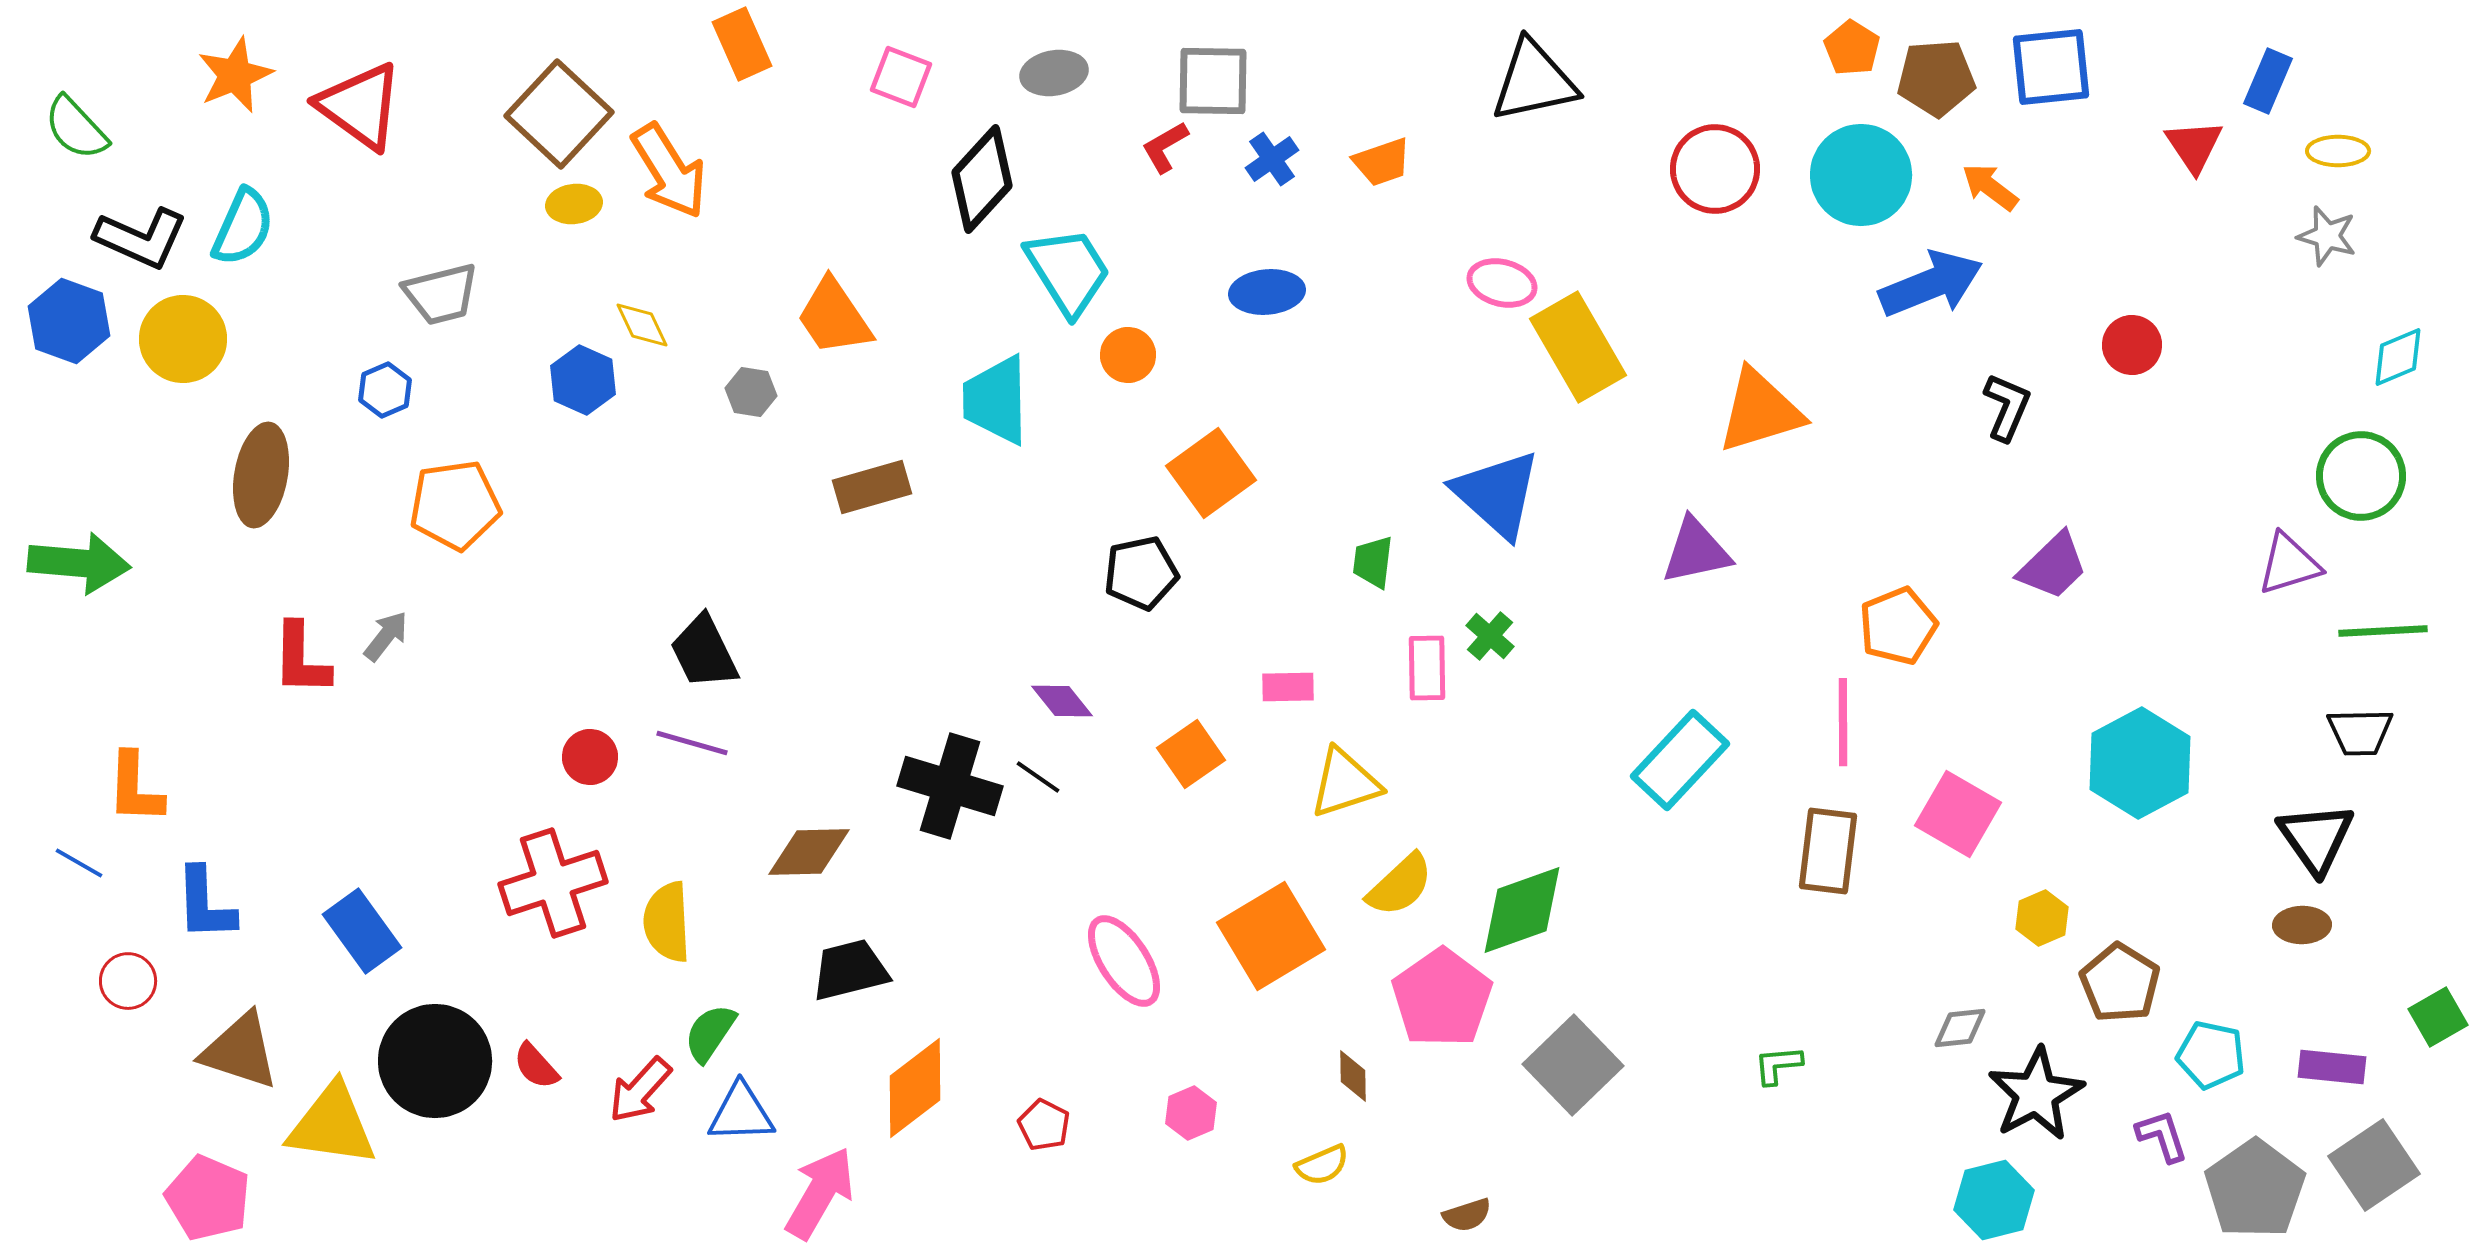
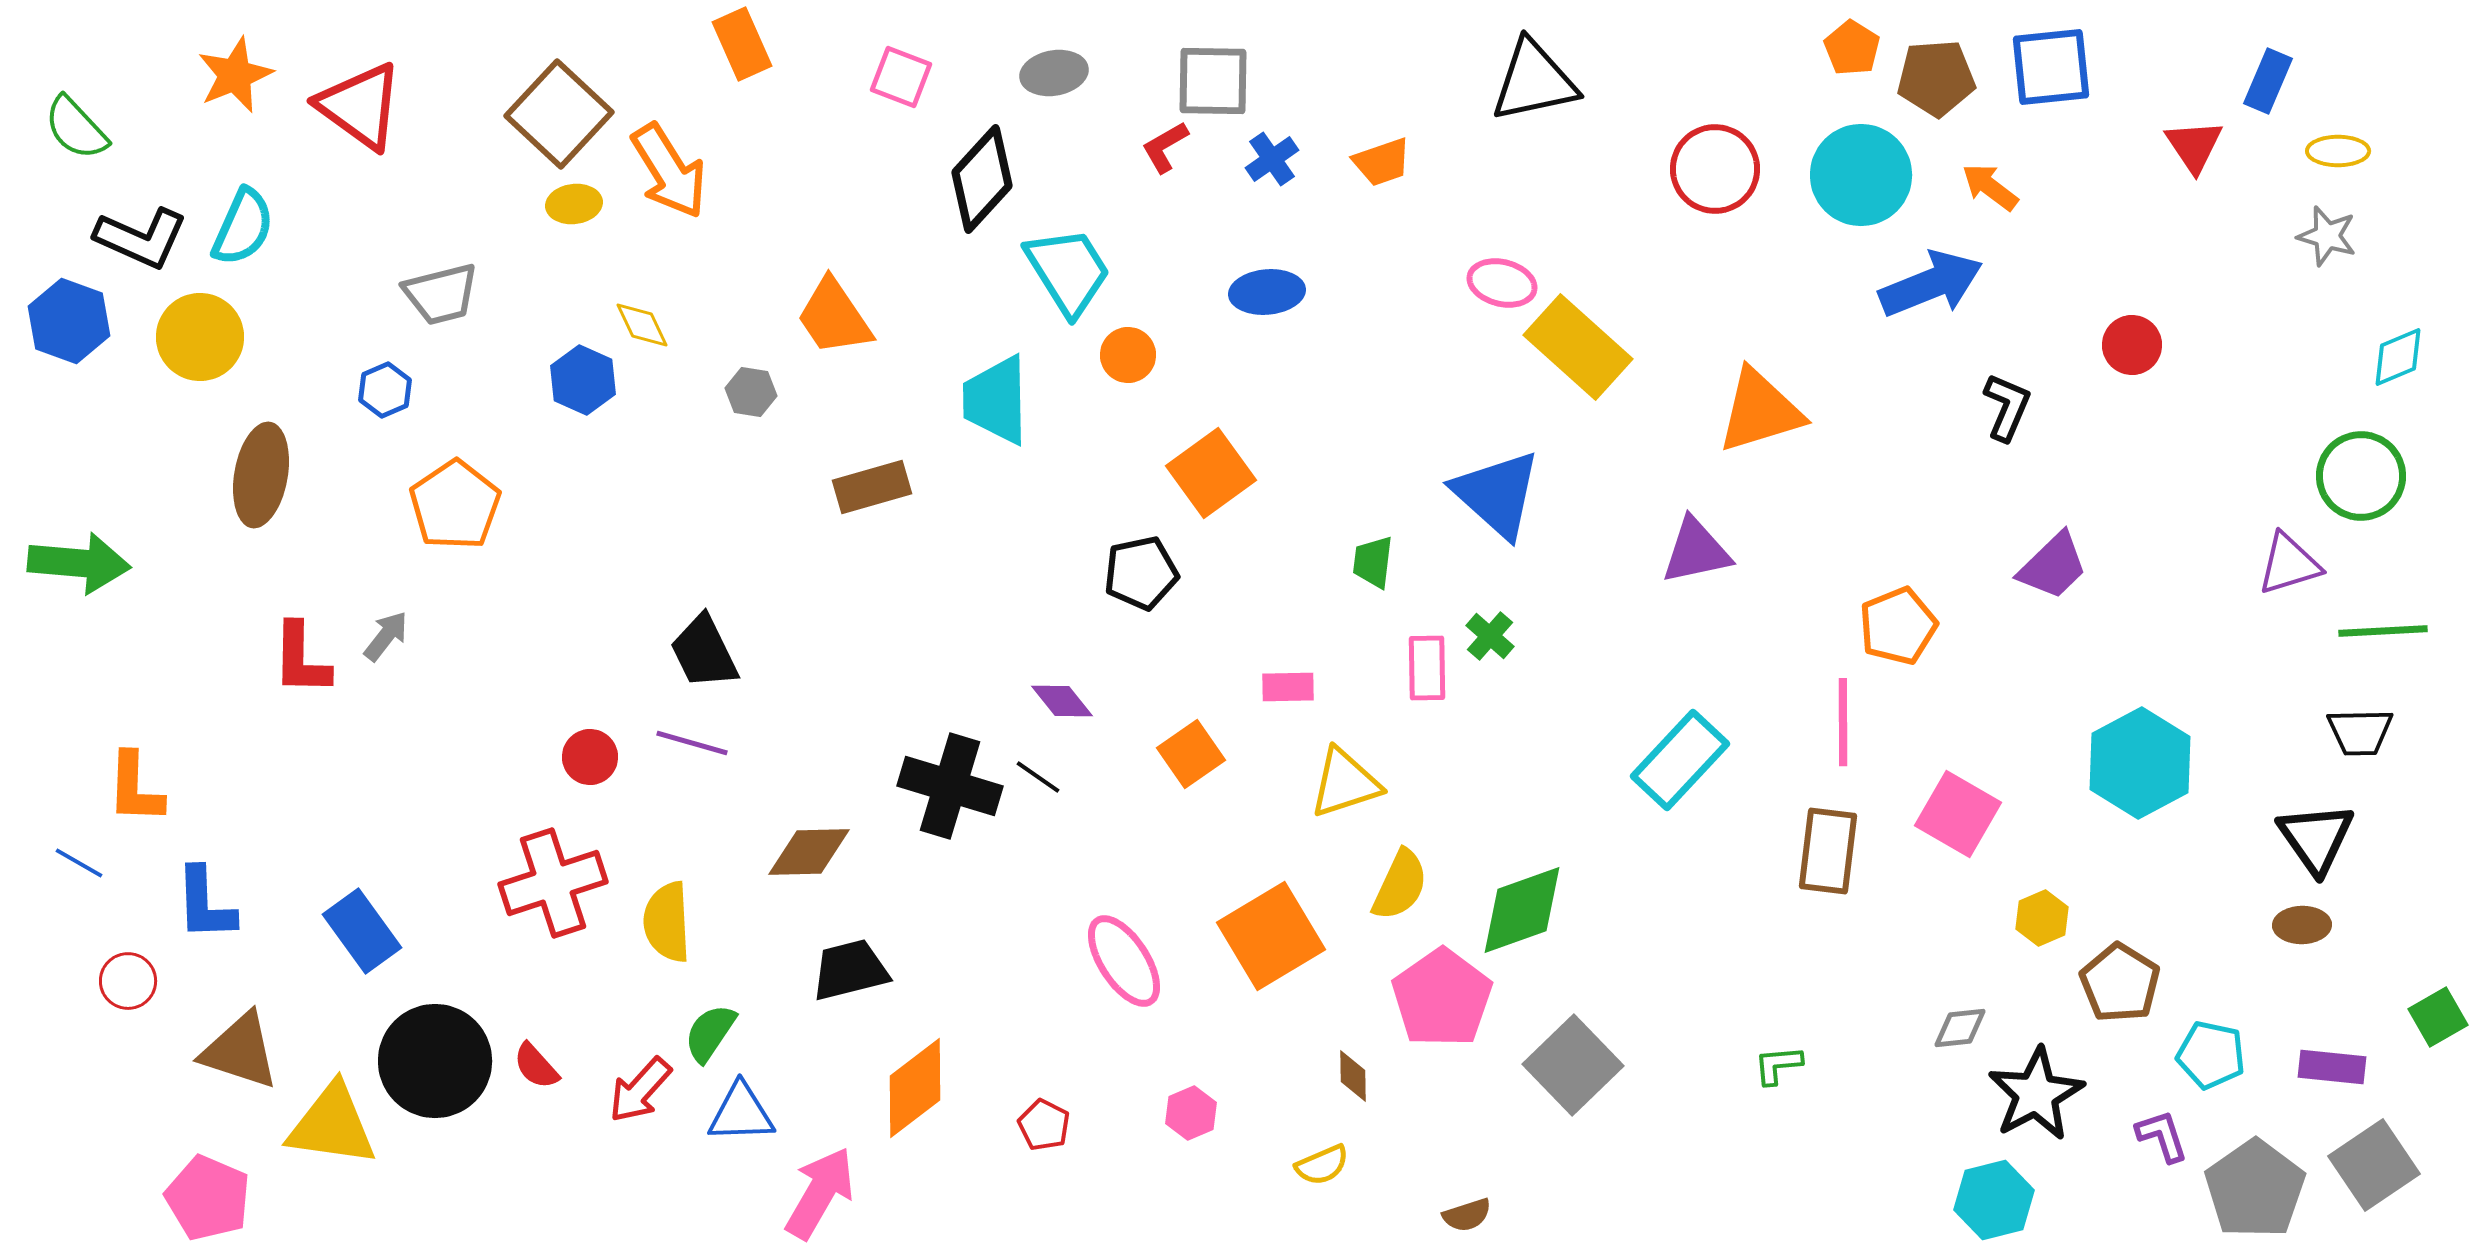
yellow circle at (183, 339): moved 17 px right, 2 px up
yellow rectangle at (1578, 347): rotated 18 degrees counterclockwise
orange pentagon at (455, 505): rotated 26 degrees counterclockwise
yellow semicircle at (1400, 885): rotated 22 degrees counterclockwise
